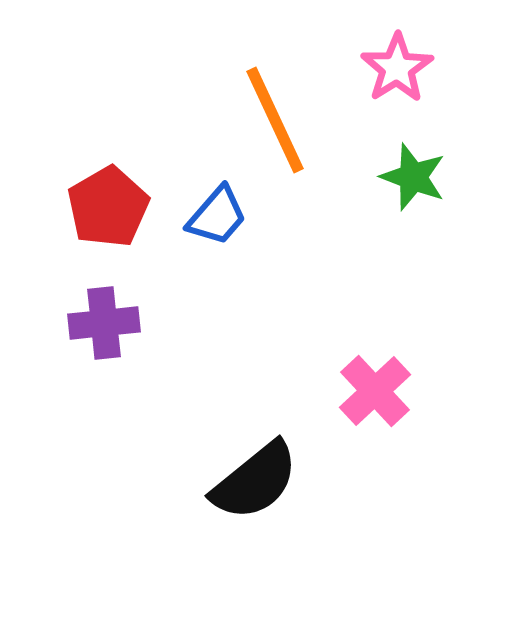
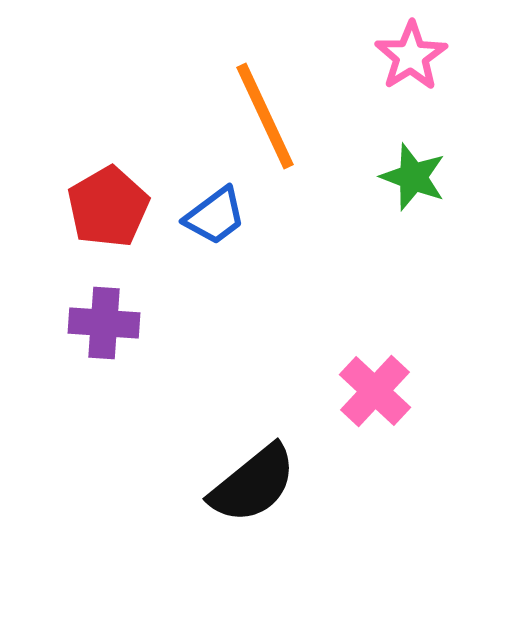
pink star: moved 14 px right, 12 px up
orange line: moved 10 px left, 4 px up
blue trapezoid: moved 2 px left; rotated 12 degrees clockwise
purple cross: rotated 10 degrees clockwise
pink cross: rotated 4 degrees counterclockwise
black semicircle: moved 2 px left, 3 px down
